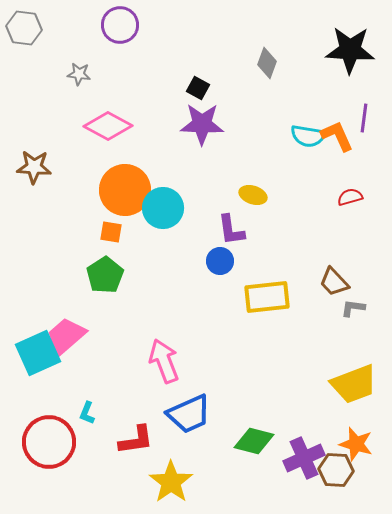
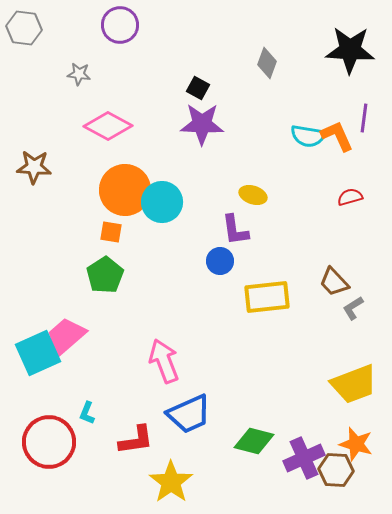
cyan circle: moved 1 px left, 6 px up
purple L-shape: moved 4 px right
gray L-shape: rotated 40 degrees counterclockwise
